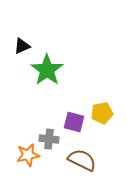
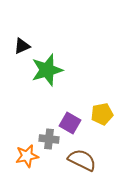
green star: rotated 20 degrees clockwise
yellow pentagon: moved 1 px down
purple square: moved 4 px left, 1 px down; rotated 15 degrees clockwise
orange star: moved 1 px left, 1 px down
